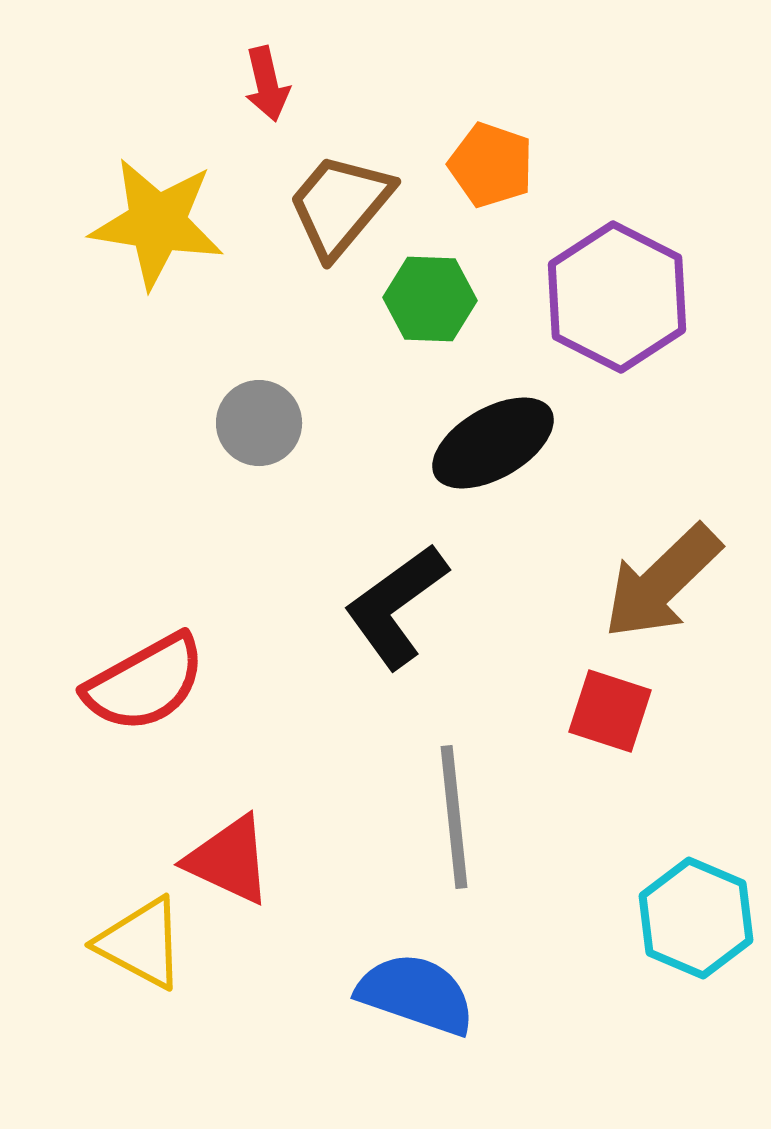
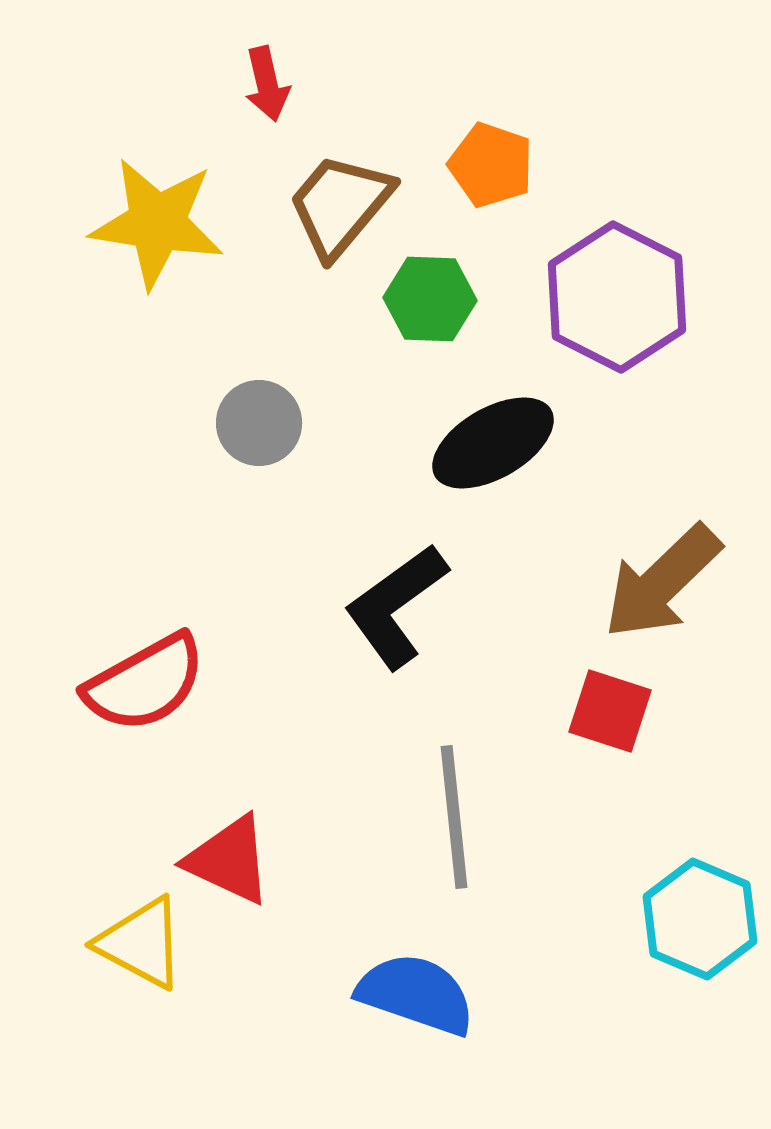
cyan hexagon: moved 4 px right, 1 px down
